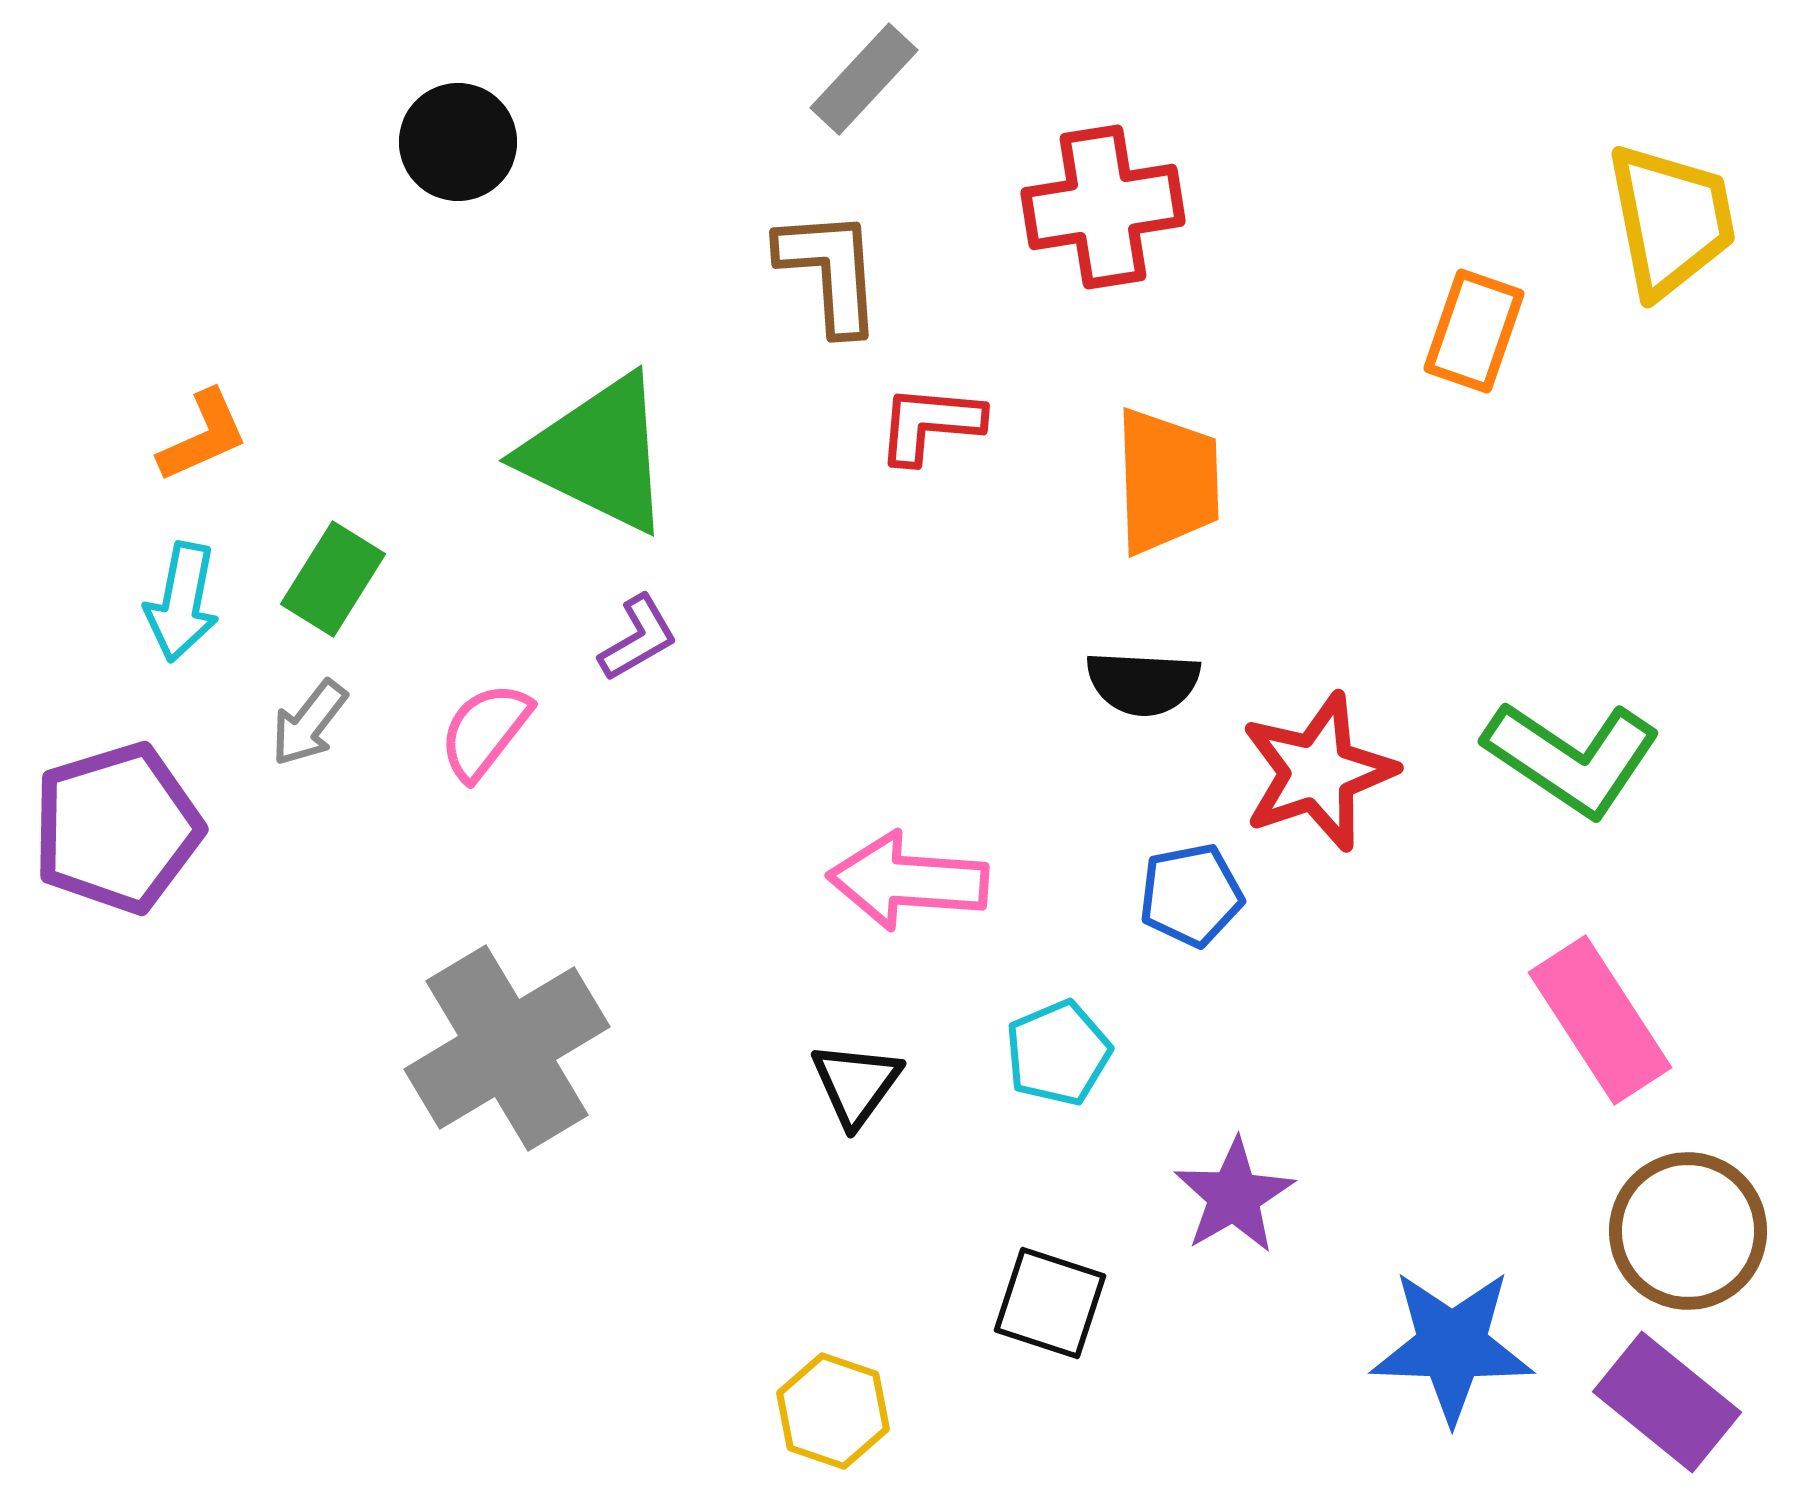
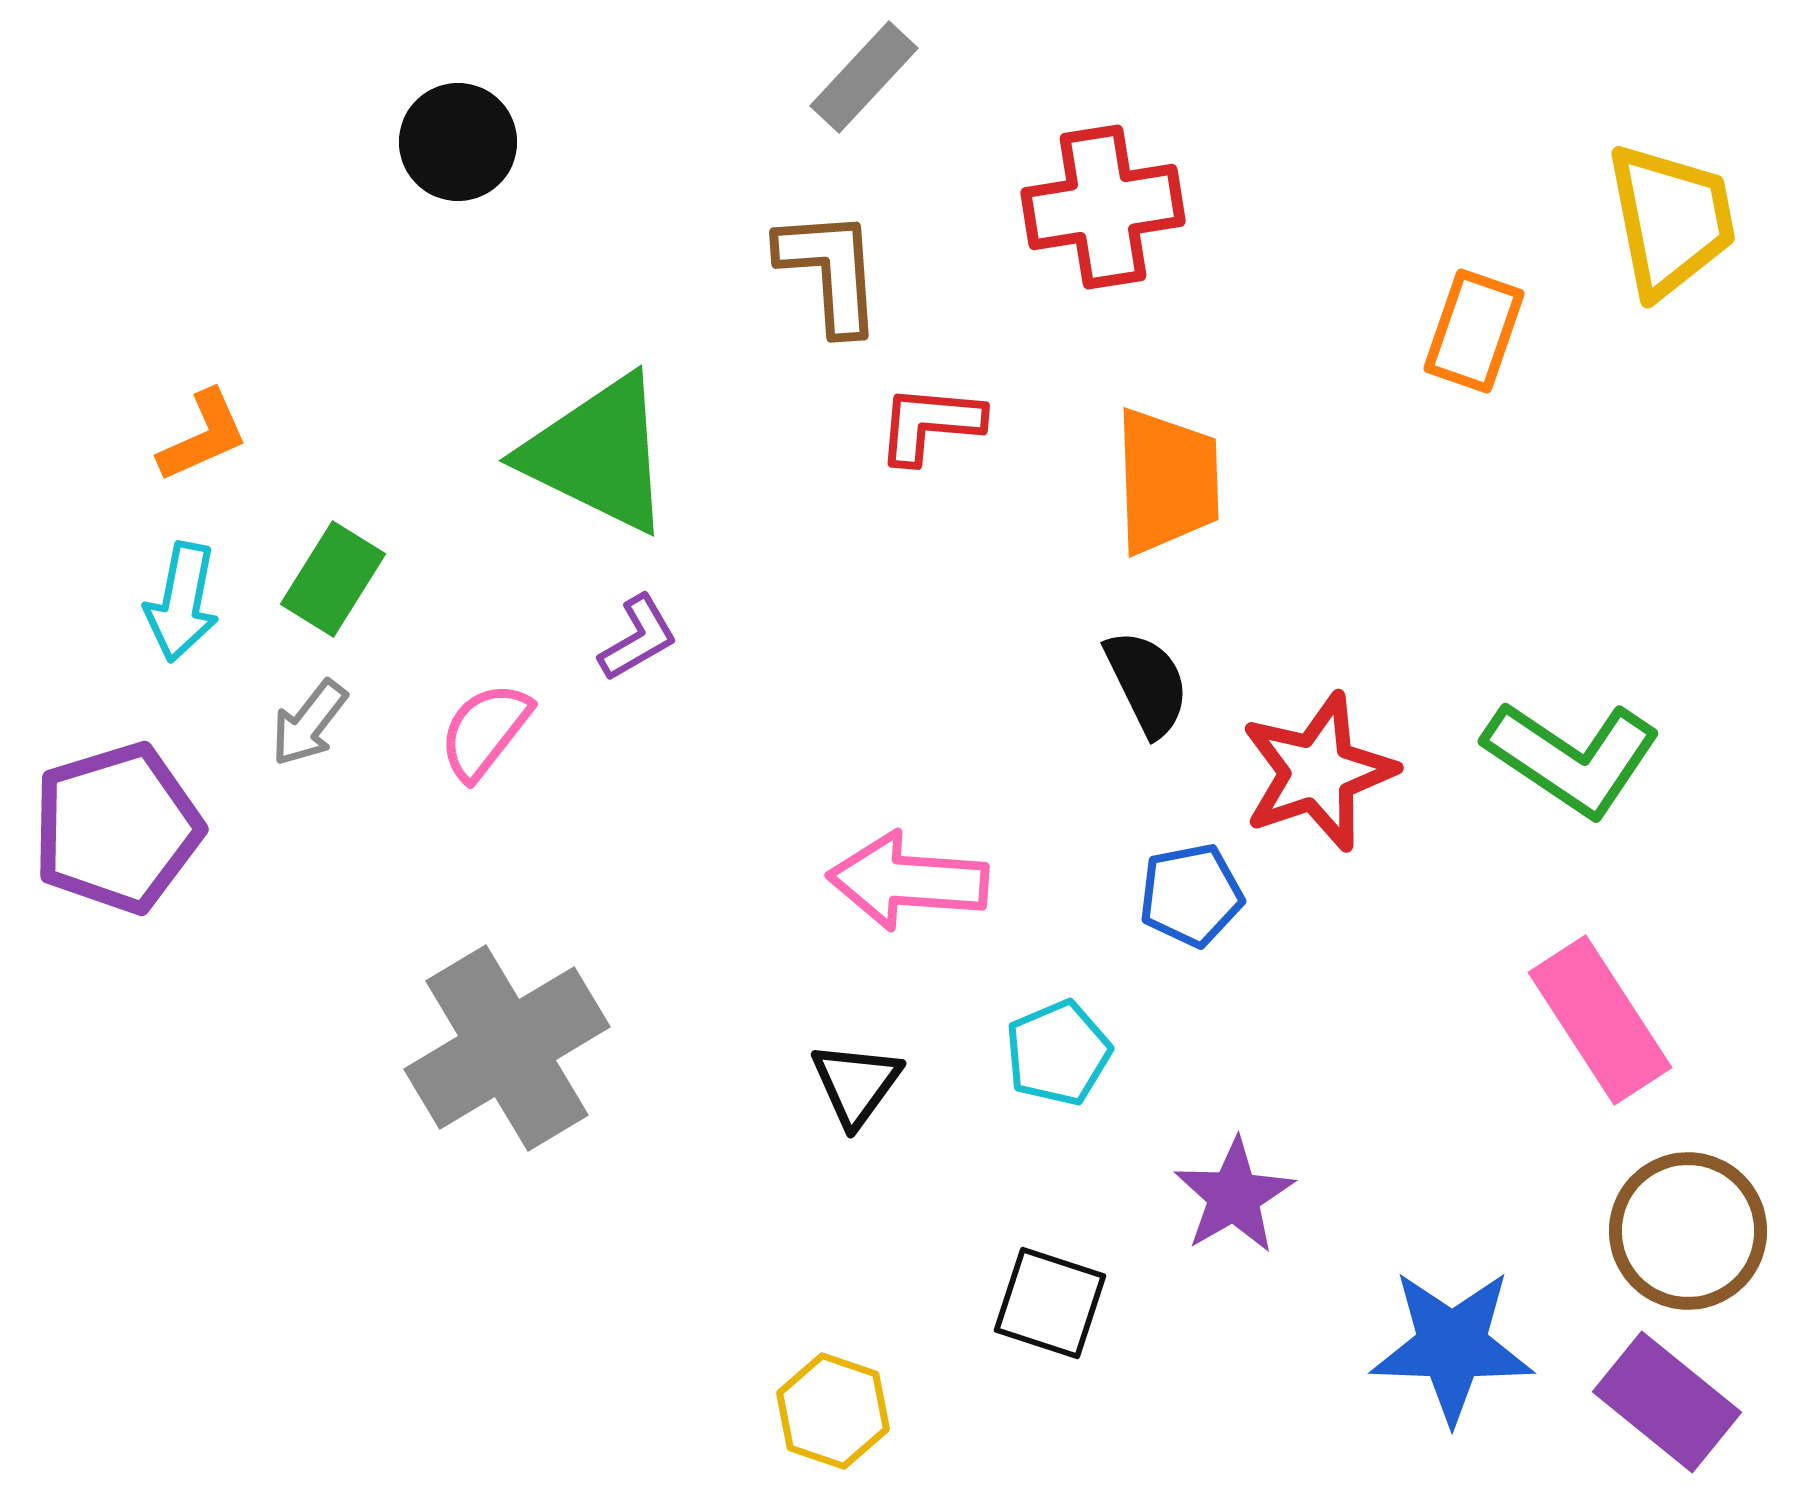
gray rectangle: moved 2 px up
black semicircle: moved 4 px right; rotated 119 degrees counterclockwise
